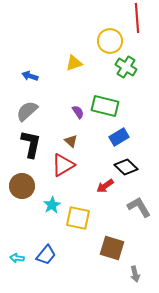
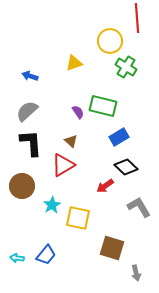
green rectangle: moved 2 px left
black L-shape: moved 1 px up; rotated 16 degrees counterclockwise
gray arrow: moved 1 px right, 1 px up
